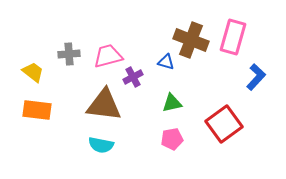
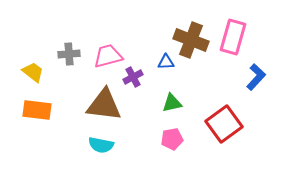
blue triangle: rotated 18 degrees counterclockwise
